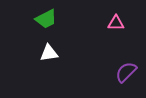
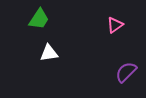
green trapezoid: moved 7 px left; rotated 30 degrees counterclockwise
pink triangle: moved 1 px left, 2 px down; rotated 36 degrees counterclockwise
